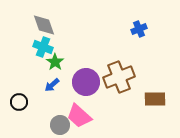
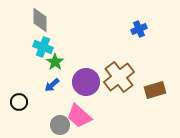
gray diamond: moved 4 px left, 5 px up; rotated 20 degrees clockwise
brown cross: rotated 16 degrees counterclockwise
brown rectangle: moved 9 px up; rotated 15 degrees counterclockwise
